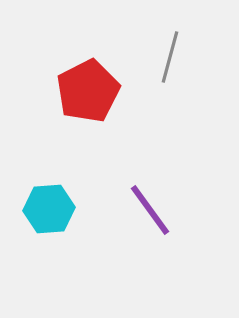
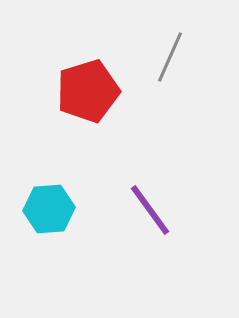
gray line: rotated 9 degrees clockwise
red pentagon: rotated 10 degrees clockwise
